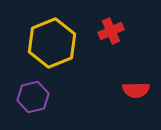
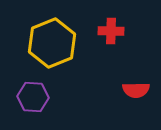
red cross: rotated 25 degrees clockwise
purple hexagon: rotated 16 degrees clockwise
